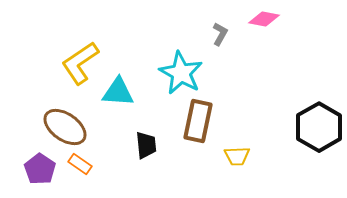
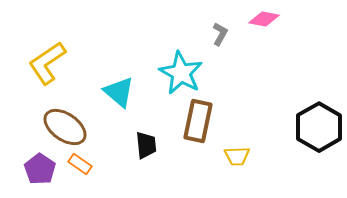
yellow L-shape: moved 33 px left
cyan triangle: moved 1 px right; rotated 36 degrees clockwise
